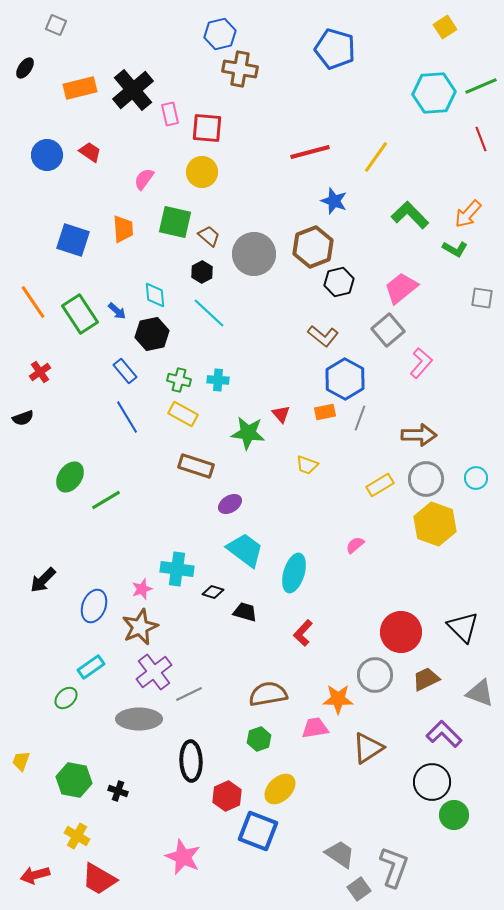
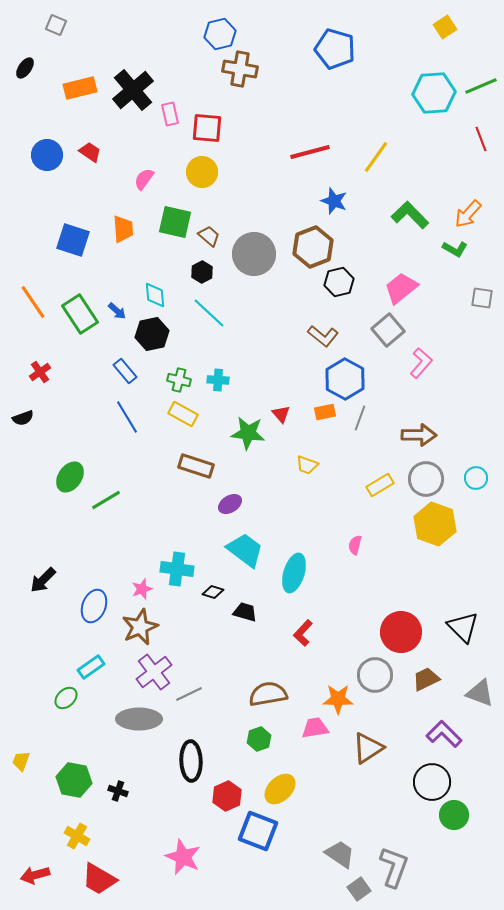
pink semicircle at (355, 545): rotated 36 degrees counterclockwise
